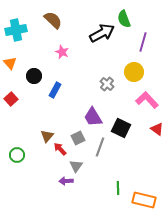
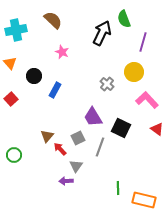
black arrow: rotated 35 degrees counterclockwise
green circle: moved 3 px left
